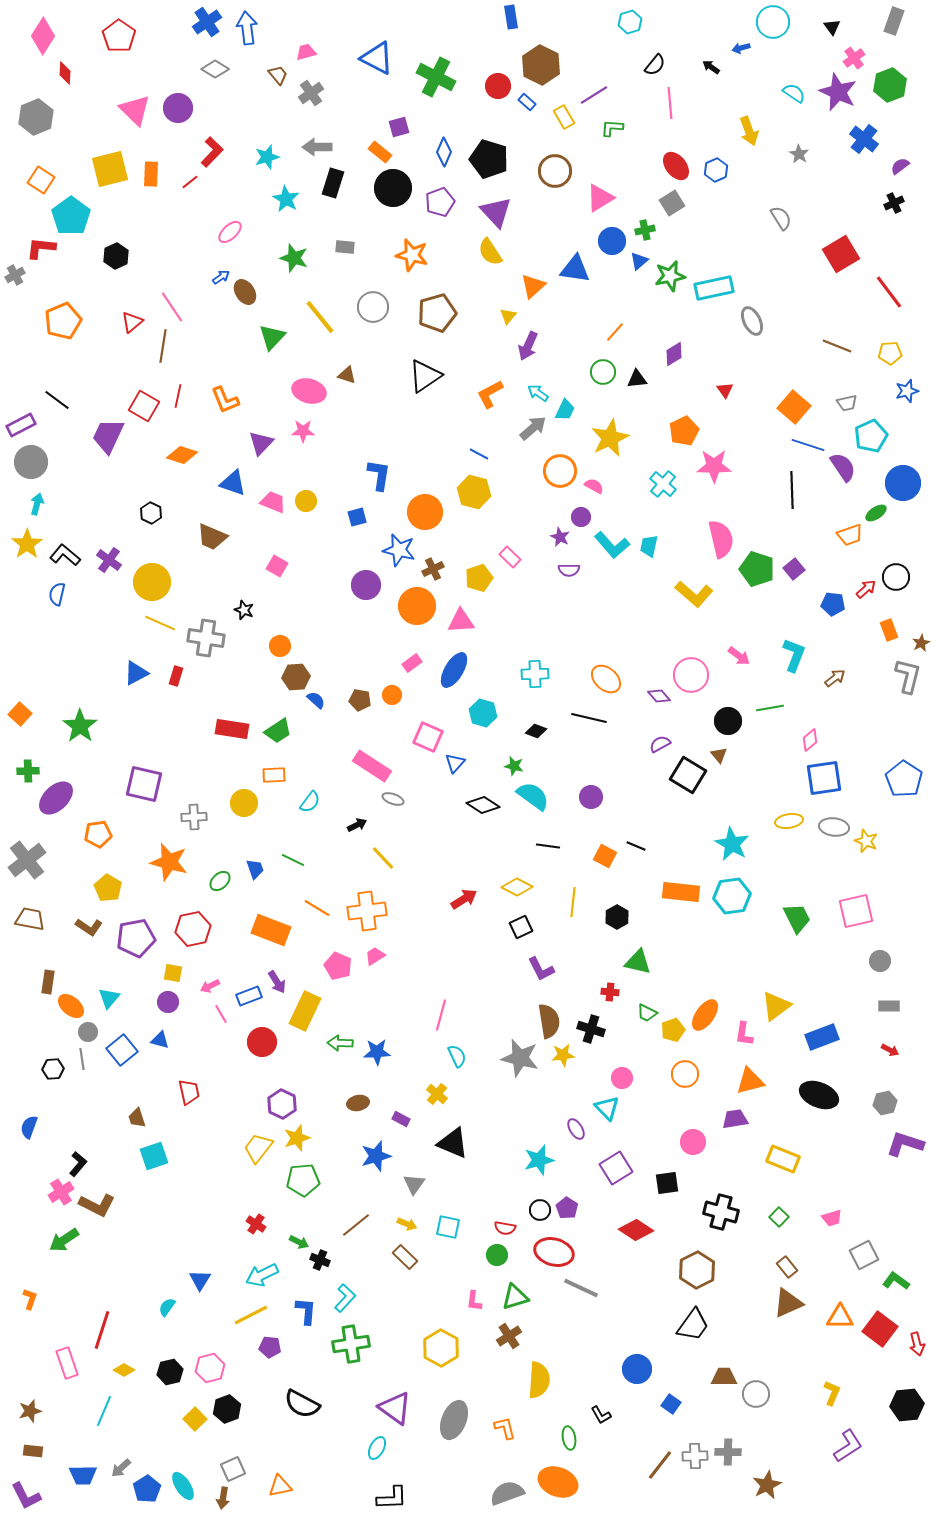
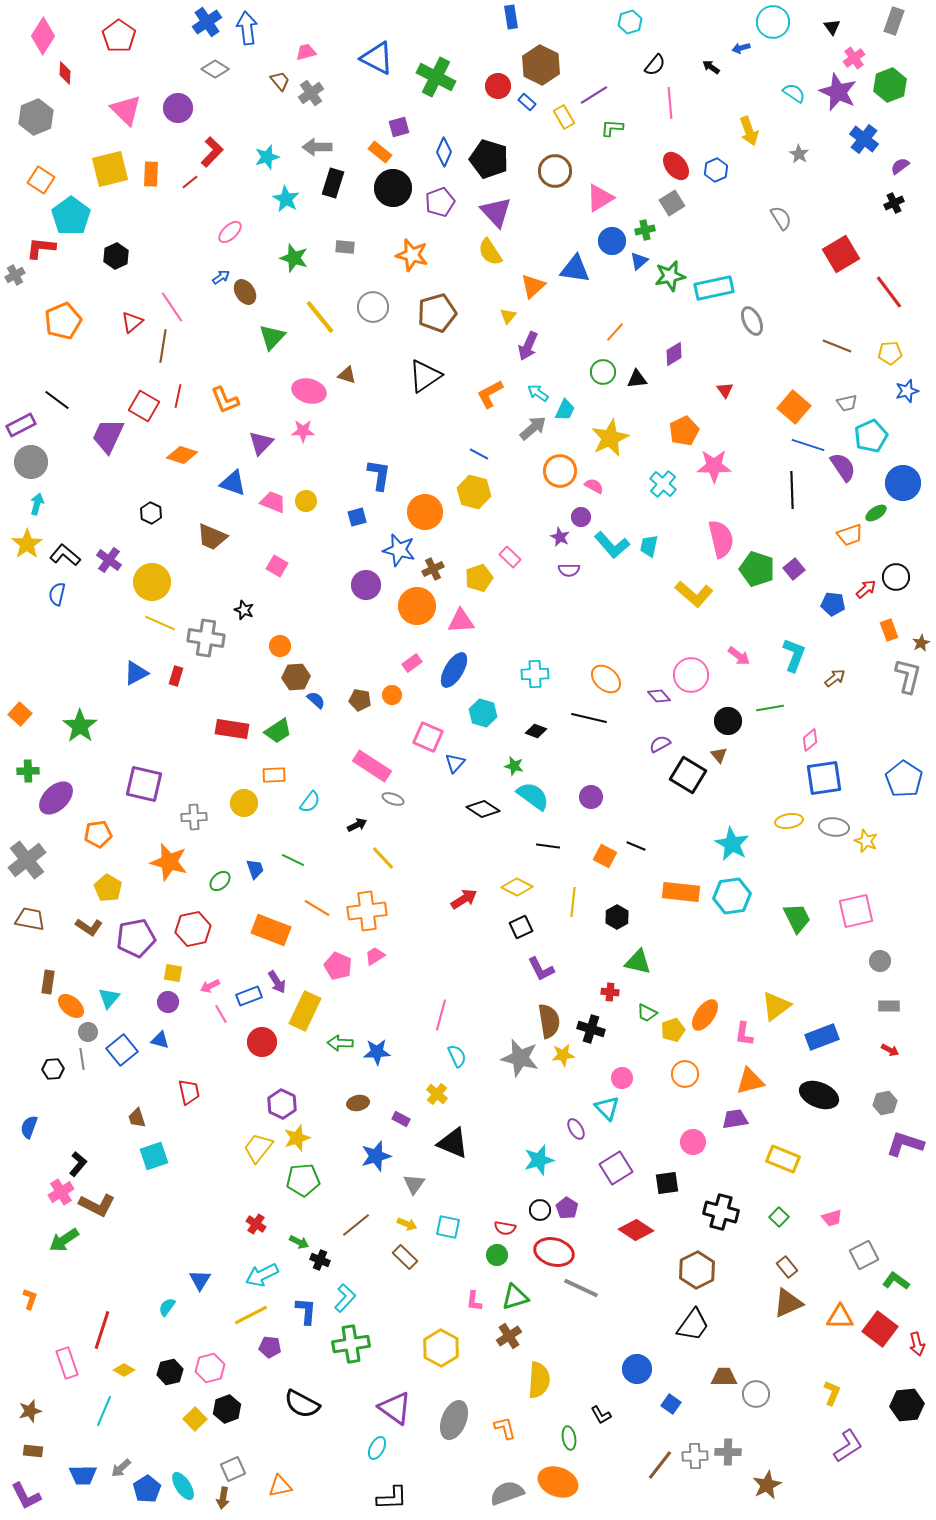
brown trapezoid at (278, 75): moved 2 px right, 6 px down
pink triangle at (135, 110): moved 9 px left
black diamond at (483, 805): moved 4 px down
